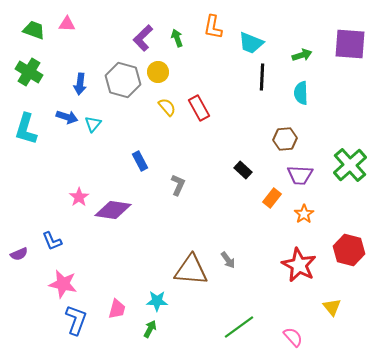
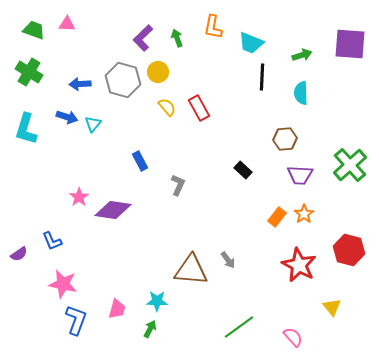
blue arrow at (80, 84): rotated 80 degrees clockwise
orange rectangle at (272, 198): moved 5 px right, 19 px down
purple semicircle at (19, 254): rotated 12 degrees counterclockwise
